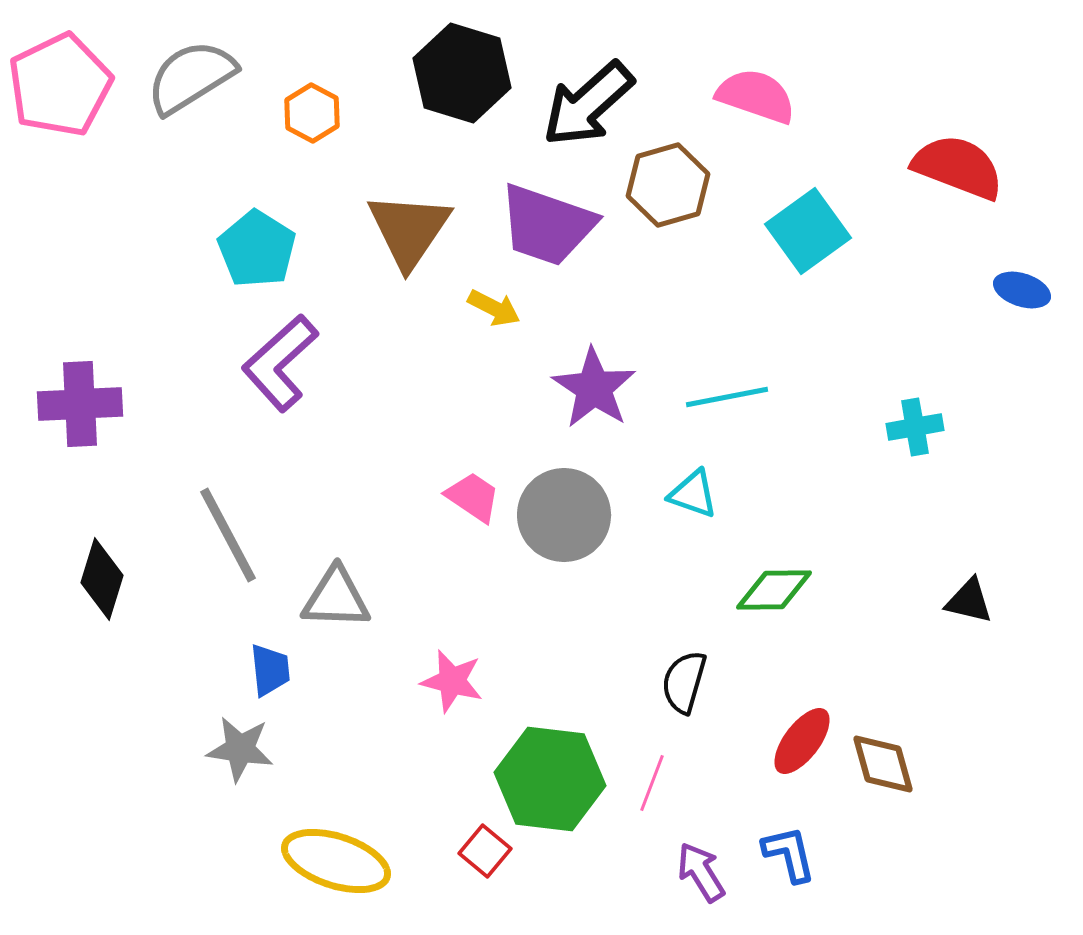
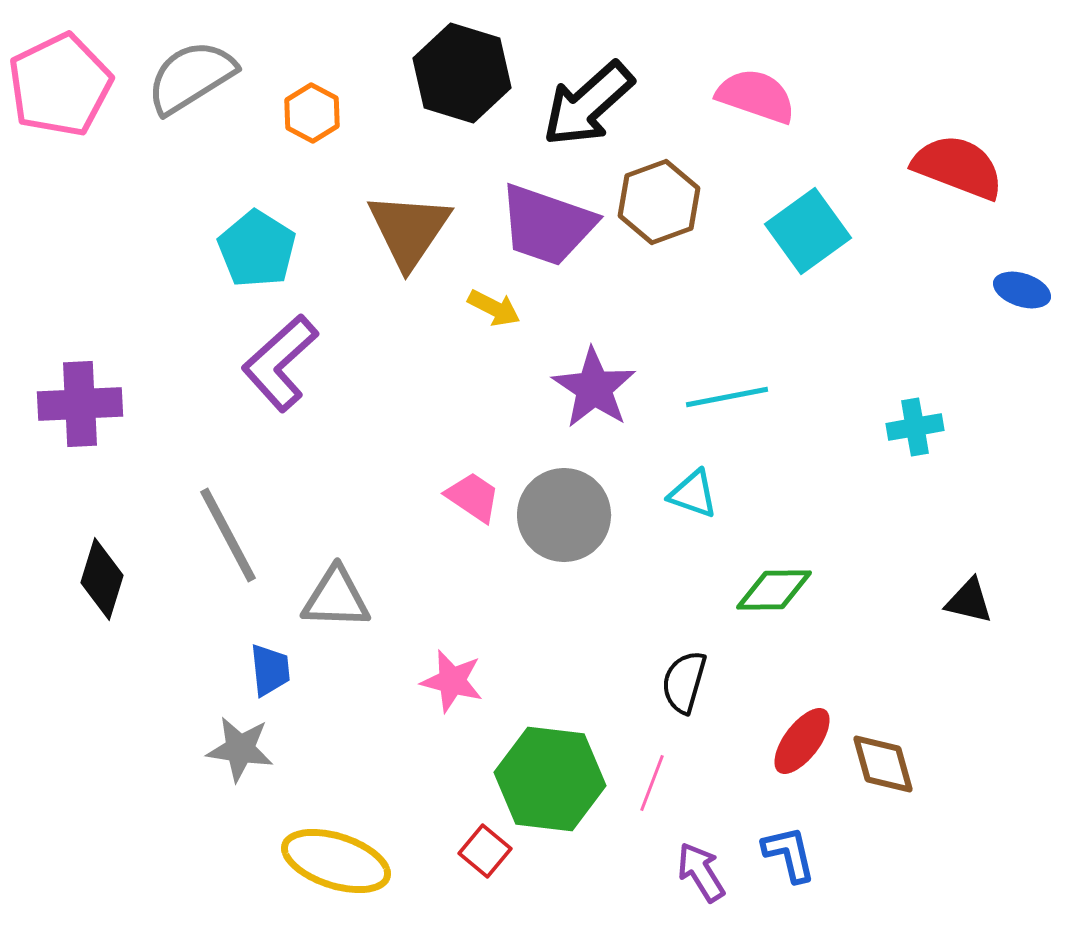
brown hexagon: moved 9 px left, 17 px down; rotated 4 degrees counterclockwise
